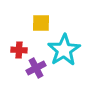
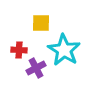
cyan star: rotated 8 degrees counterclockwise
